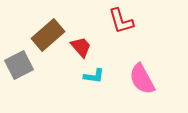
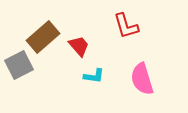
red L-shape: moved 5 px right, 5 px down
brown rectangle: moved 5 px left, 2 px down
red trapezoid: moved 2 px left, 1 px up
pink semicircle: rotated 12 degrees clockwise
